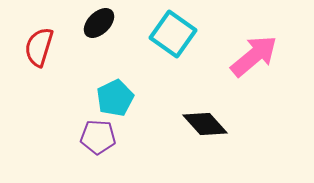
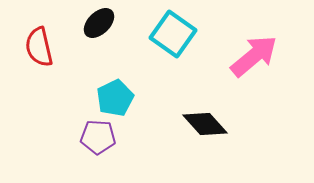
red semicircle: rotated 30 degrees counterclockwise
